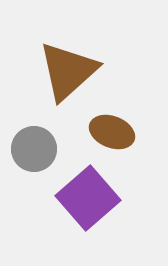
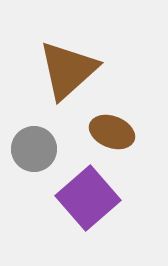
brown triangle: moved 1 px up
